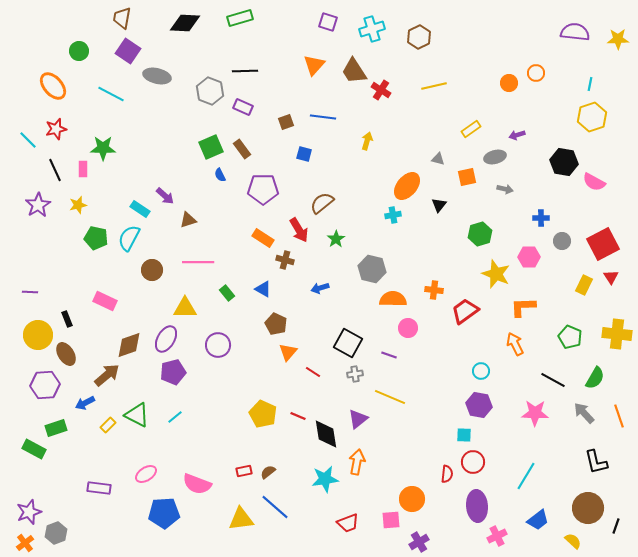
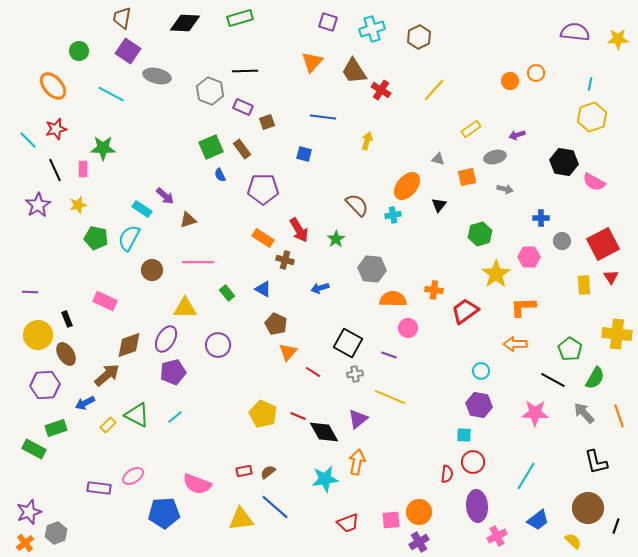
orange triangle at (314, 65): moved 2 px left, 3 px up
orange circle at (509, 83): moved 1 px right, 2 px up
yellow line at (434, 86): moved 4 px down; rotated 35 degrees counterclockwise
brown square at (286, 122): moved 19 px left
brown semicircle at (322, 203): moved 35 px right, 2 px down; rotated 85 degrees clockwise
cyan rectangle at (140, 209): moved 2 px right
gray hexagon at (372, 269): rotated 8 degrees counterclockwise
yellow star at (496, 274): rotated 16 degrees clockwise
yellow rectangle at (584, 285): rotated 30 degrees counterclockwise
green pentagon at (570, 337): moved 12 px down; rotated 10 degrees clockwise
orange arrow at (515, 344): rotated 65 degrees counterclockwise
black diamond at (326, 434): moved 2 px left, 2 px up; rotated 20 degrees counterclockwise
pink ellipse at (146, 474): moved 13 px left, 2 px down
orange circle at (412, 499): moved 7 px right, 13 px down
